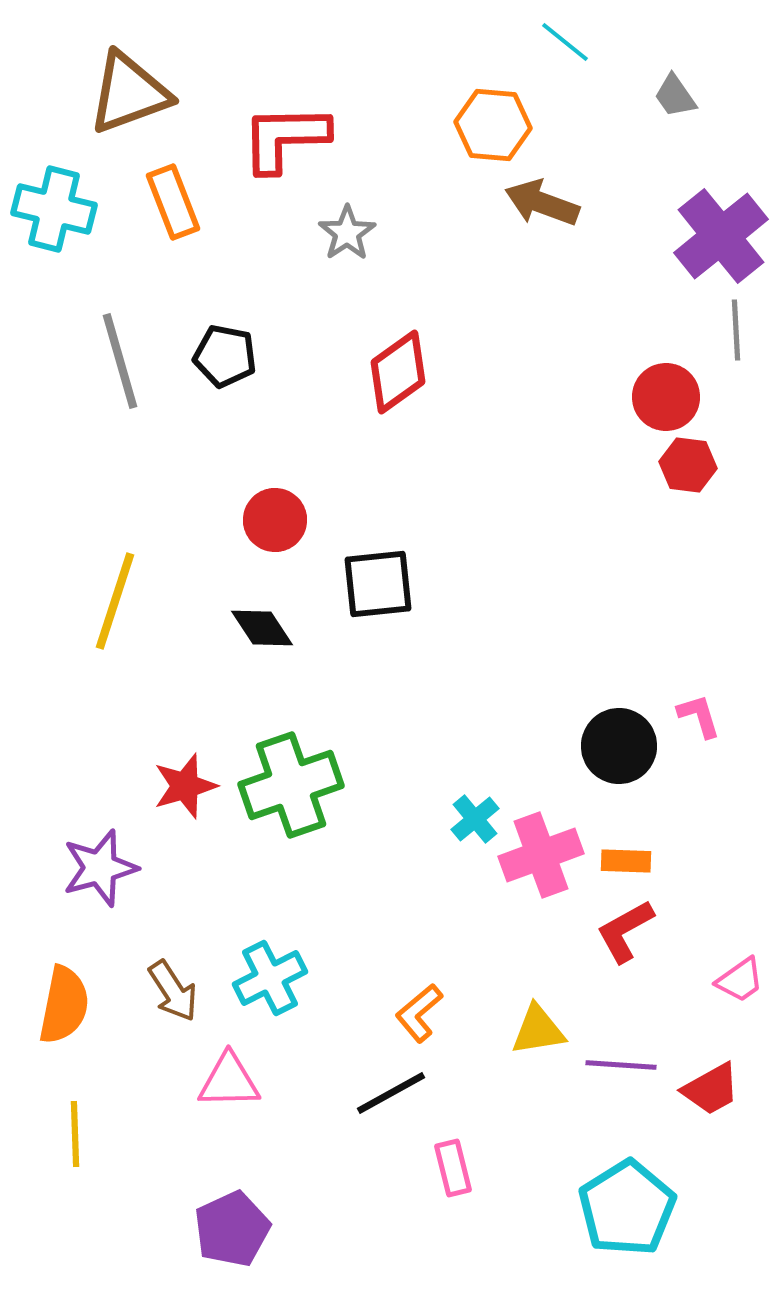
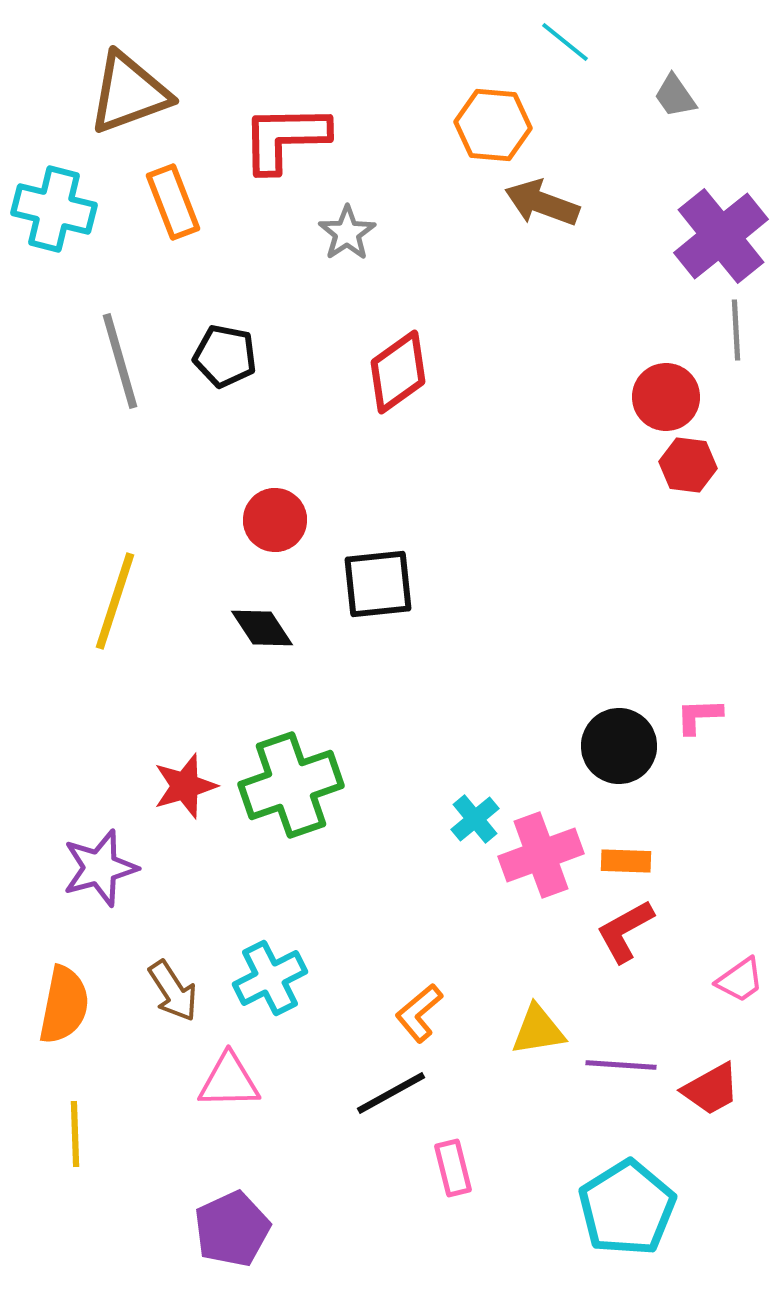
pink L-shape at (699, 716): rotated 75 degrees counterclockwise
